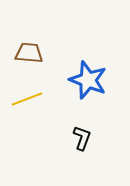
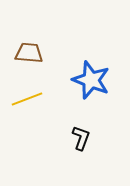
blue star: moved 3 px right
black L-shape: moved 1 px left
